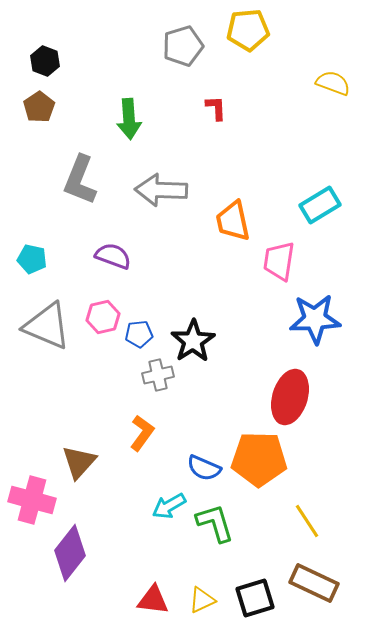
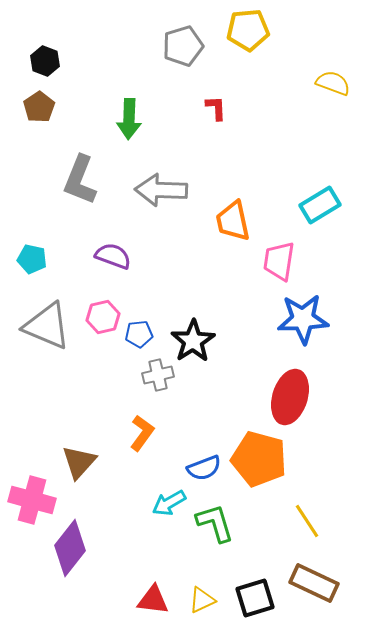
green arrow: rotated 6 degrees clockwise
blue star: moved 12 px left
orange pentagon: rotated 14 degrees clockwise
blue semicircle: rotated 44 degrees counterclockwise
cyan arrow: moved 3 px up
purple diamond: moved 5 px up
